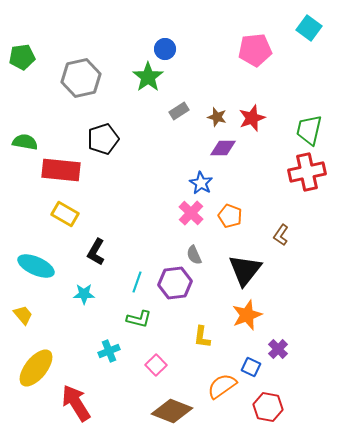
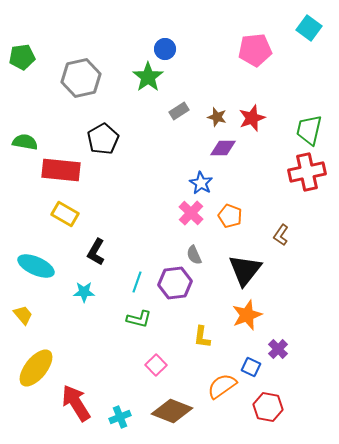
black pentagon: rotated 12 degrees counterclockwise
cyan star: moved 2 px up
cyan cross: moved 11 px right, 66 px down
